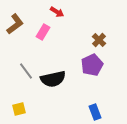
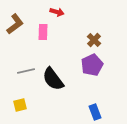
red arrow: rotated 16 degrees counterclockwise
pink rectangle: rotated 28 degrees counterclockwise
brown cross: moved 5 px left
gray line: rotated 66 degrees counterclockwise
black semicircle: rotated 65 degrees clockwise
yellow square: moved 1 px right, 4 px up
